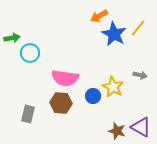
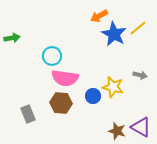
yellow line: rotated 12 degrees clockwise
cyan circle: moved 22 px right, 3 px down
yellow star: rotated 15 degrees counterclockwise
gray rectangle: rotated 36 degrees counterclockwise
